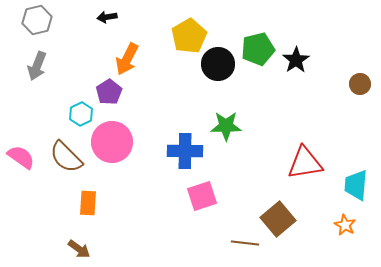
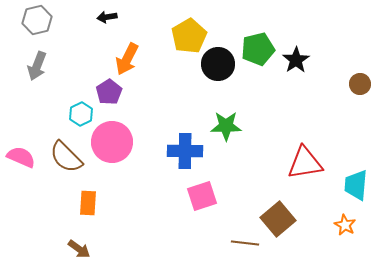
pink semicircle: rotated 12 degrees counterclockwise
